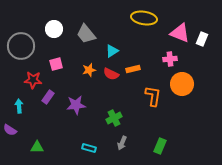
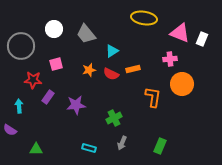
orange L-shape: moved 1 px down
green triangle: moved 1 px left, 2 px down
